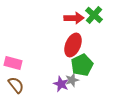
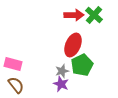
red arrow: moved 3 px up
pink rectangle: moved 1 px down
gray star: moved 10 px left, 9 px up
